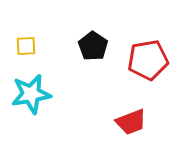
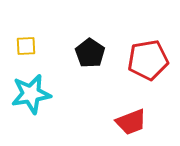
black pentagon: moved 3 px left, 7 px down
